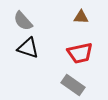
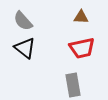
black triangle: moved 3 px left; rotated 20 degrees clockwise
red trapezoid: moved 2 px right, 5 px up
gray rectangle: rotated 45 degrees clockwise
